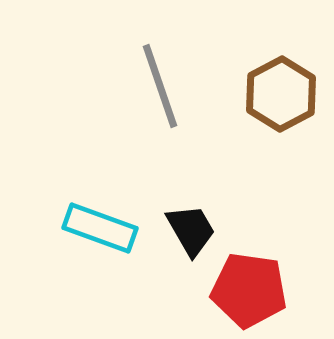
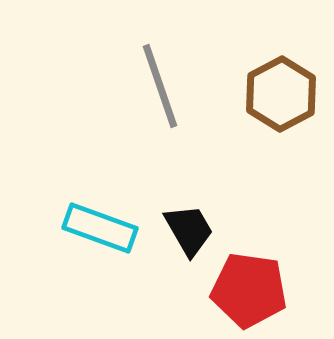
black trapezoid: moved 2 px left
